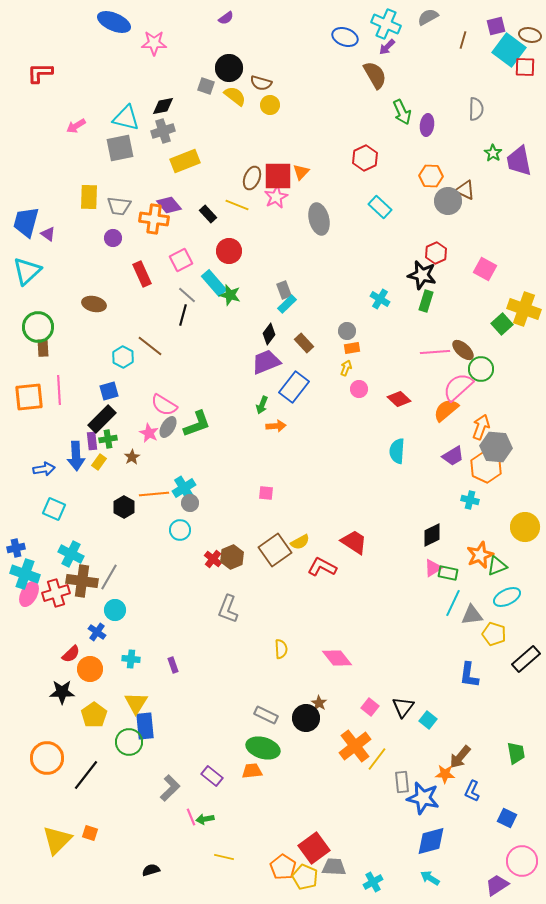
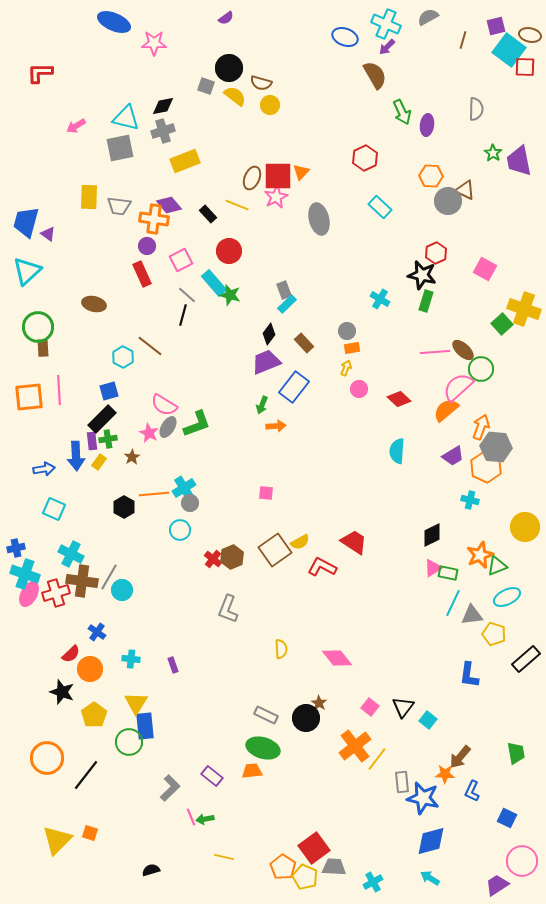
purple circle at (113, 238): moved 34 px right, 8 px down
cyan circle at (115, 610): moved 7 px right, 20 px up
black star at (62, 692): rotated 20 degrees clockwise
